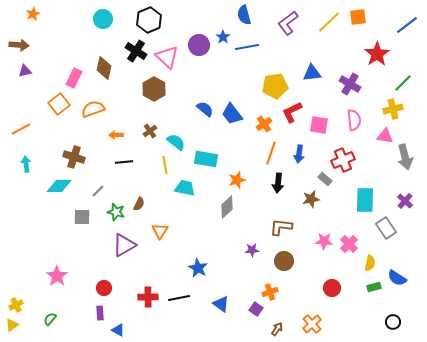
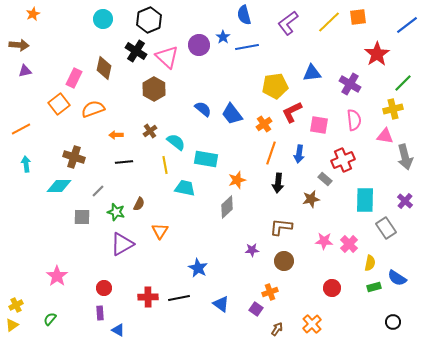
blue semicircle at (205, 109): moved 2 px left
purple triangle at (124, 245): moved 2 px left, 1 px up
